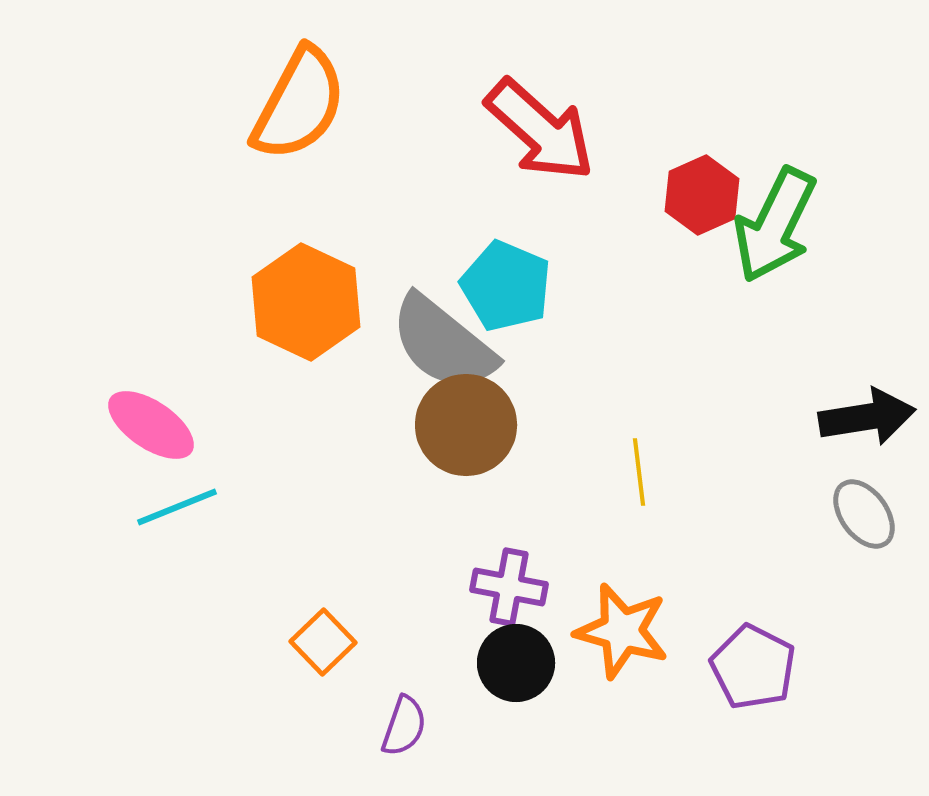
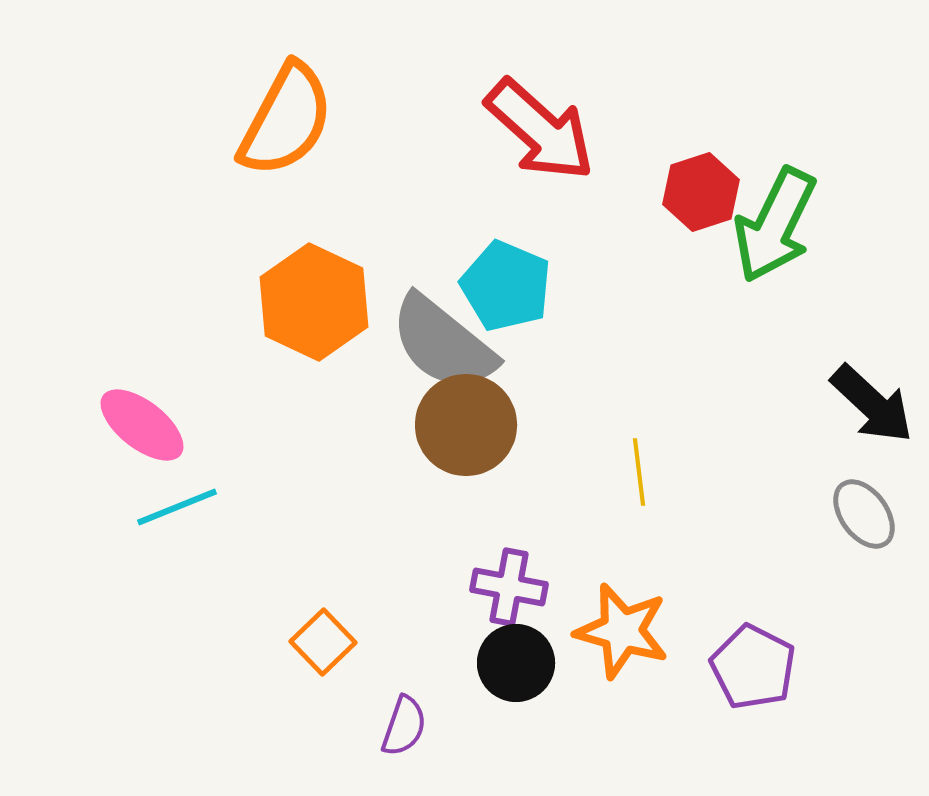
orange semicircle: moved 13 px left, 16 px down
red hexagon: moved 1 px left, 3 px up; rotated 6 degrees clockwise
orange hexagon: moved 8 px right
black arrow: moved 5 px right, 13 px up; rotated 52 degrees clockwise
pink ellipse: moved 9 px left; rotated 4 degrees clockwise
